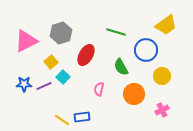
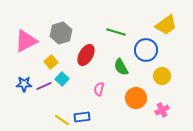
cyan square: moved 1 px left, 2 px down
orange circle: moved 2 px right, 4 px down
